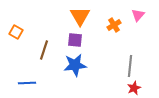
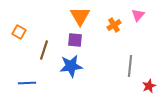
orange square: moved 3 px right
blue star: moved 4 px left, 1 px down
red star: moved 15 px right, 2 px up
